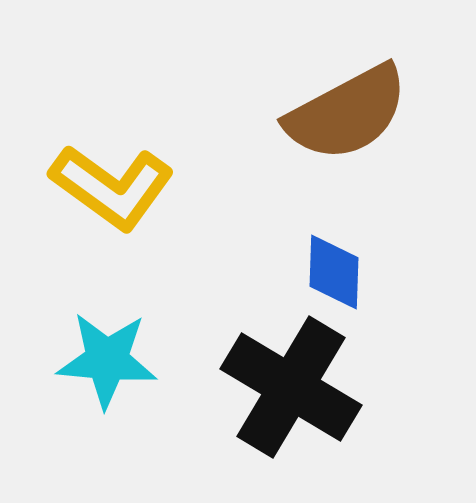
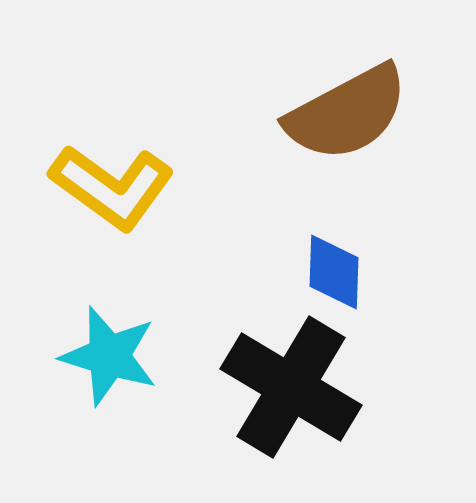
cyan star: moved 2 px right, 4 px up; rotated 12 degrees clockwise
